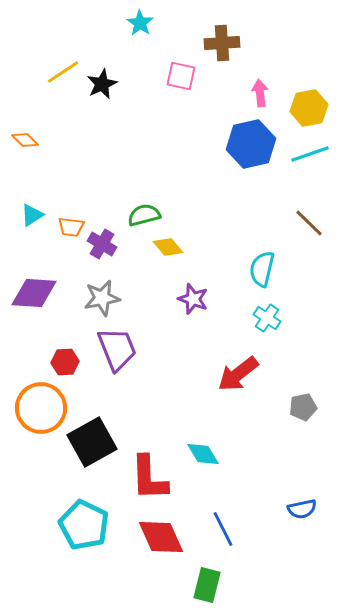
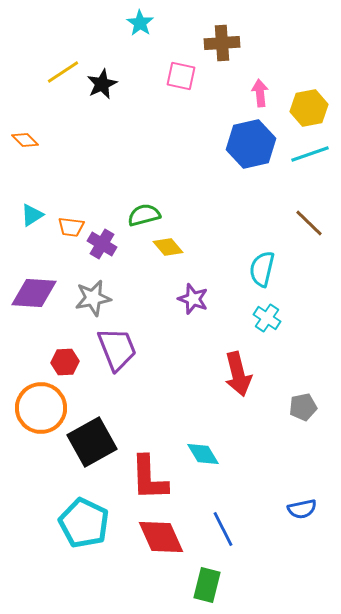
gray star: moved 9 px left
red arrow: rotated 66 degrees counterclockwise
cyan pentagon: moved 2 px up
